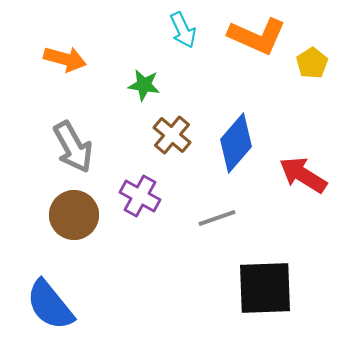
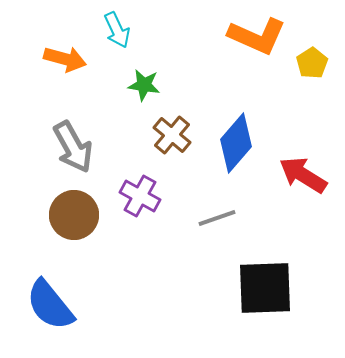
cyan arrow: moved 66 px left
